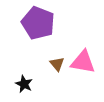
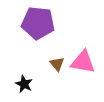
purple pentagon: rotated 16 degrees counterclockwise
